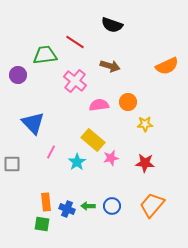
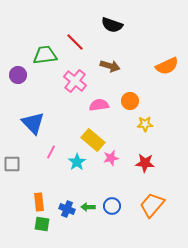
red line: rotated 12 degrees clockwise
orange circle: moved 2 px right, 1 px up
orange rectangle: moved 7 px left
green arrow: moved 1 px down
